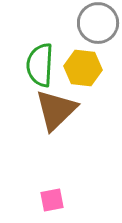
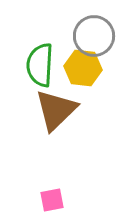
gray circle: moved 4 px left, 13 px down
